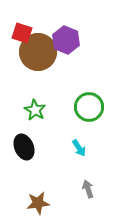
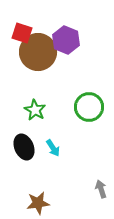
cyan arrow: moved 26 px left
gray arrow: moved 13 px right
